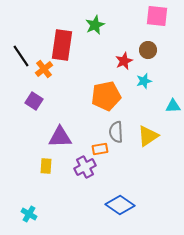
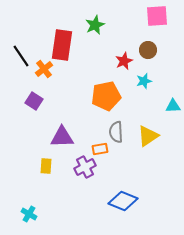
pink square: rotated 10 degrees counterclockwise
purple triangle: moved 2 px right
blue diamond: moved 3 px right, 4 px up; rotated 12 degrees counterclockwise
